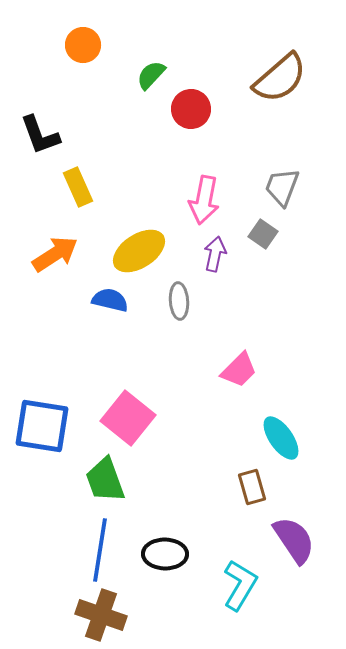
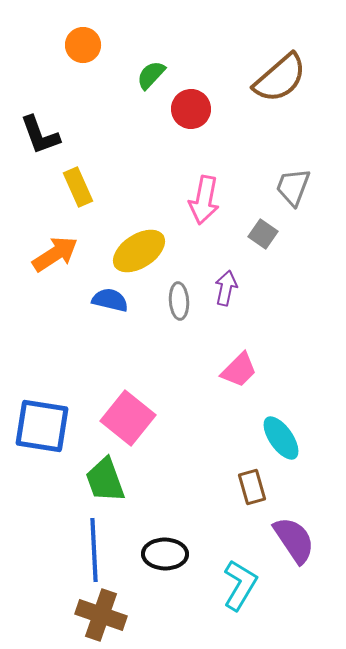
gray trapezoid: moved 11 px right
purple arrow: moved 11 px right, 34 px down
blue line: moved 6 px left; rotated 12 degrees counterclockwise
